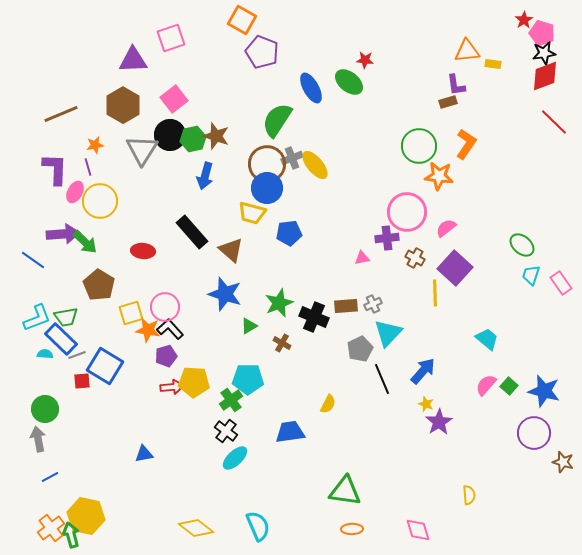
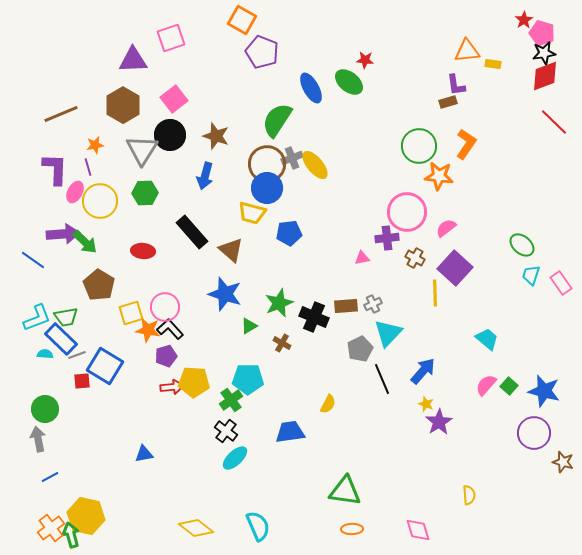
green hexagon at (193, 139): moved 48 px left, 54 px down; rotated 10 degrees clockwise
